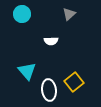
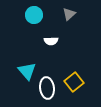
cyan circle: moved 12 px right, 1 px down
white ellipse: moved 2 px left, 2 px up
